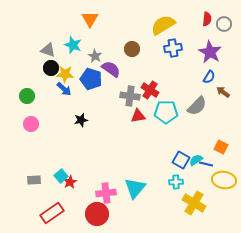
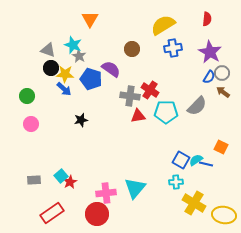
gray circle: moved 2 px left, 49 px down
gray star: moved 16 px left
yellow ellipse: moved 35 px down
